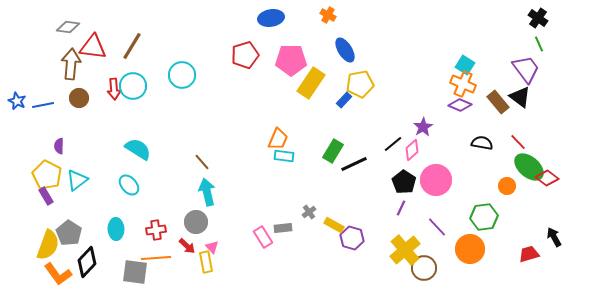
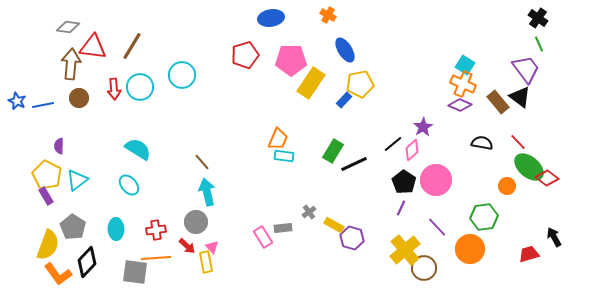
cyan circle at (133, 86): moved 7 px right, 1 px down
gray pentagon at (69, 233): moved 4 px right, 6 px up
